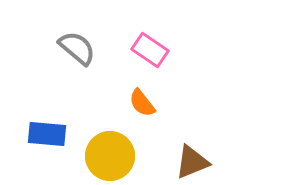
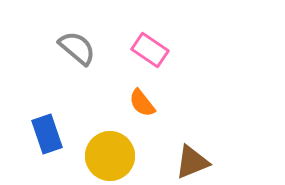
blue rectangle: rotated 66 degrees clockwise
